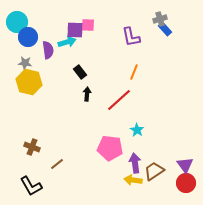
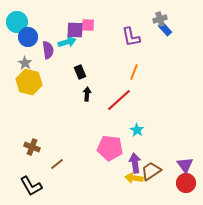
gray star: rotated 24 degrees clockwise
black rectangle: rotated 16 degrees clockwise
brown trapezoid: moved 3 px left
yellow arrow: moved 1 px right, 2 px up
